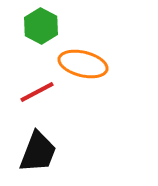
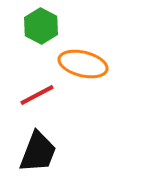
red line: moved 3 px down
